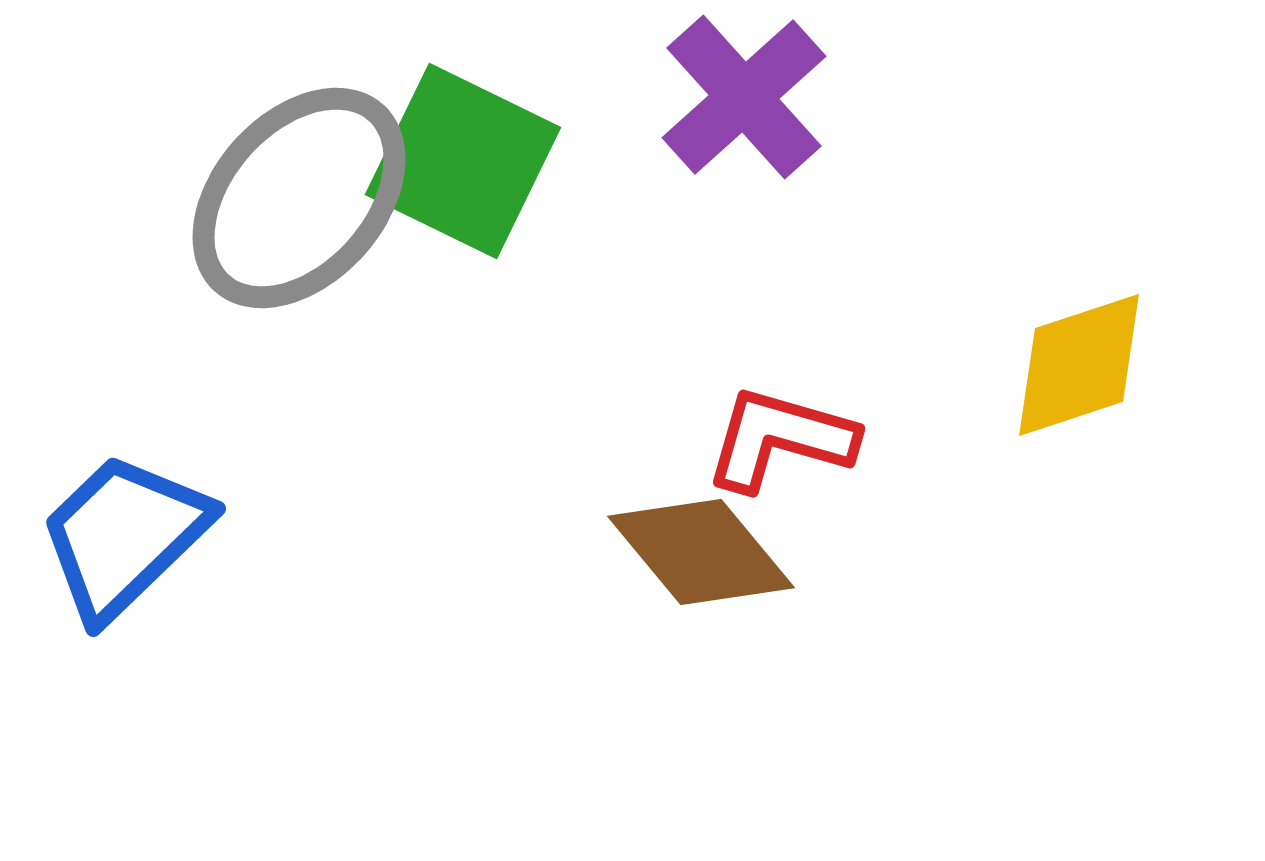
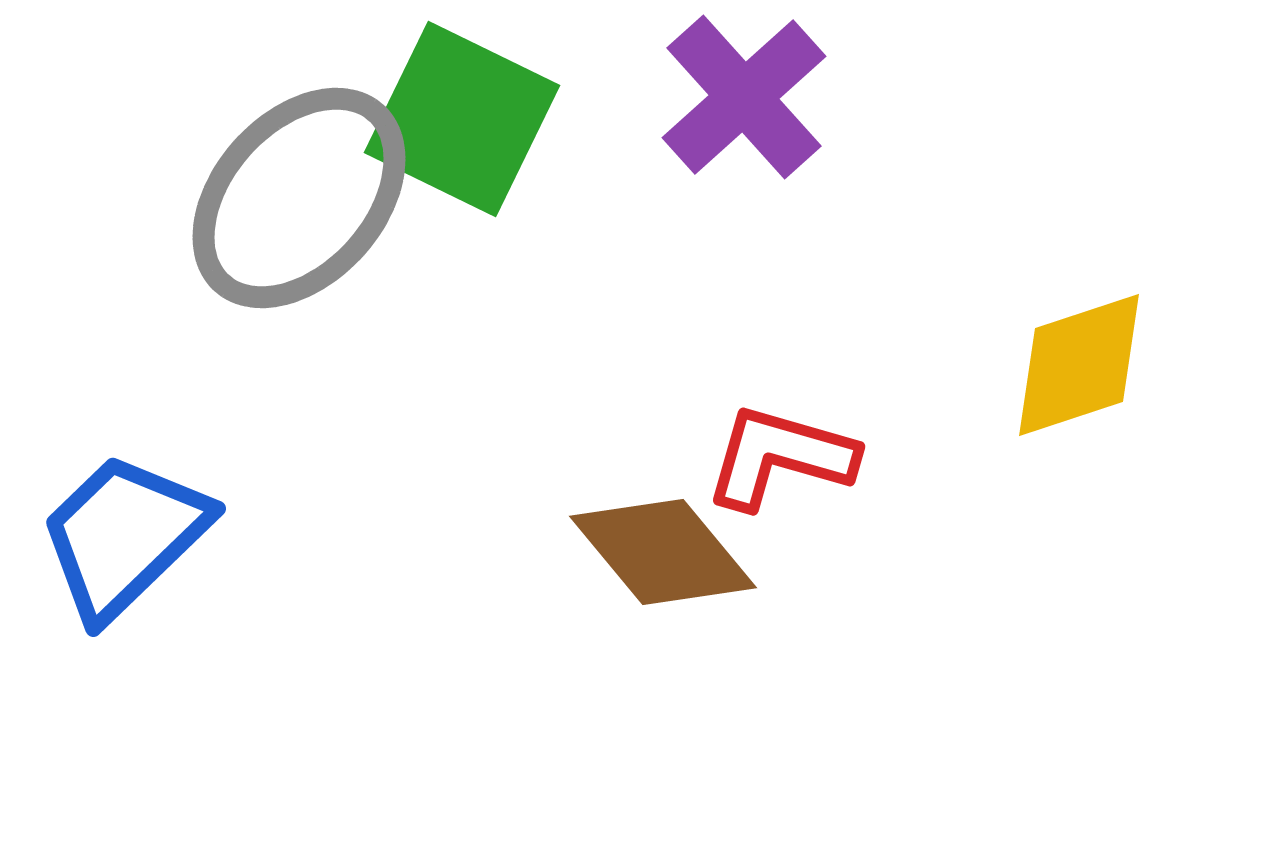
green square: moved 1 px left, 42 px up
red L-shape: moved 18 px down
brown diamond: moved 38 px left
